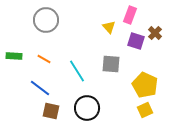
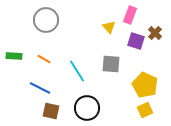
blue line: rotated 10 degrees counterclockwise
